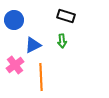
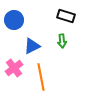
blue triangle: moved 1 px left, 1 px down
pink cross: moved 1 px left, 3 px down
orange line: rotated 8 degrees counterclockwise
